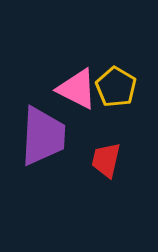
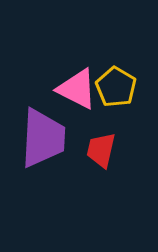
purple trapezoid: moved 2 px down
red trapezoid: moved 5 px left, 10 px up
